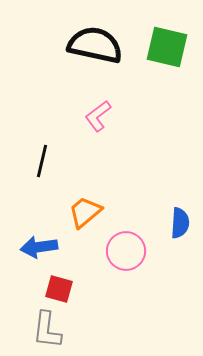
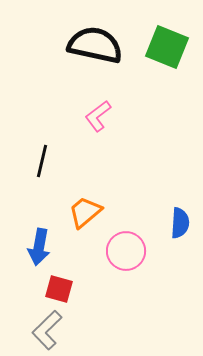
green square: rotated 9 degrees clockwise
blue arrow: rotated 72 degrees counterclockwise
gray L-shape: rotated 39 degrees clockwise
